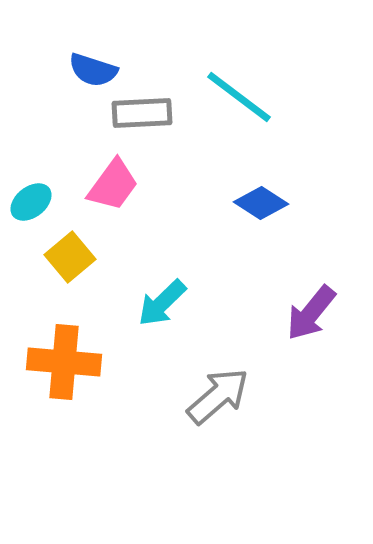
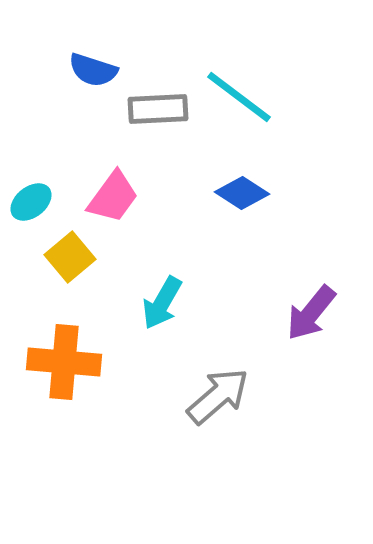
gray rectangle: moved 16 px right, 4 px up
pink trapezoid: moved 12 px down
blue diamond: moved 19 px left, 10 px up
cyan arrow: rotated 16 degrees counterclockwise
